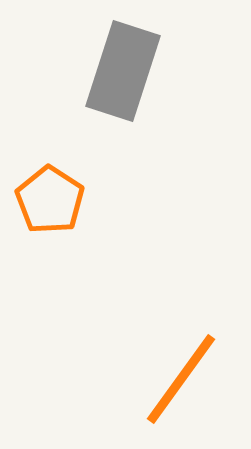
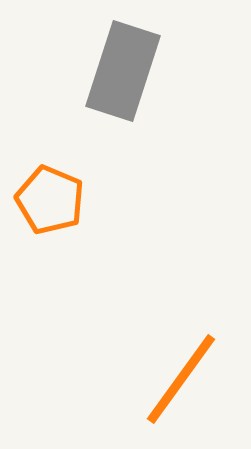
orange pentagon: rotated 10 degrees counterclockwise
